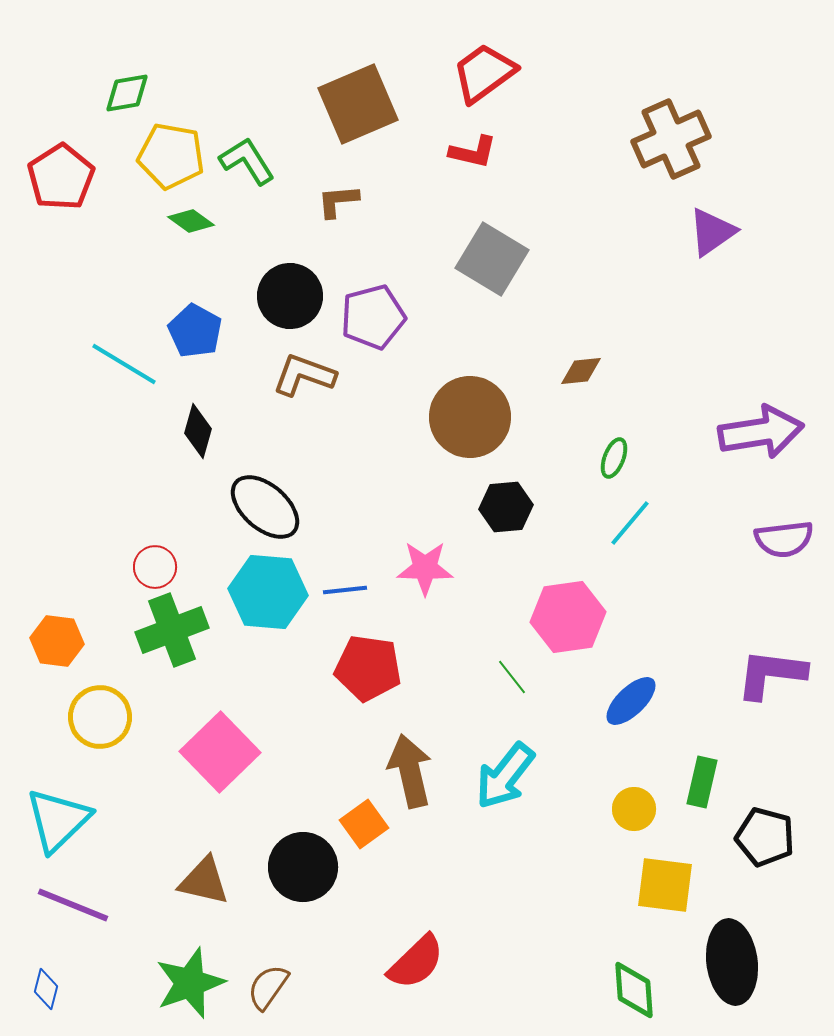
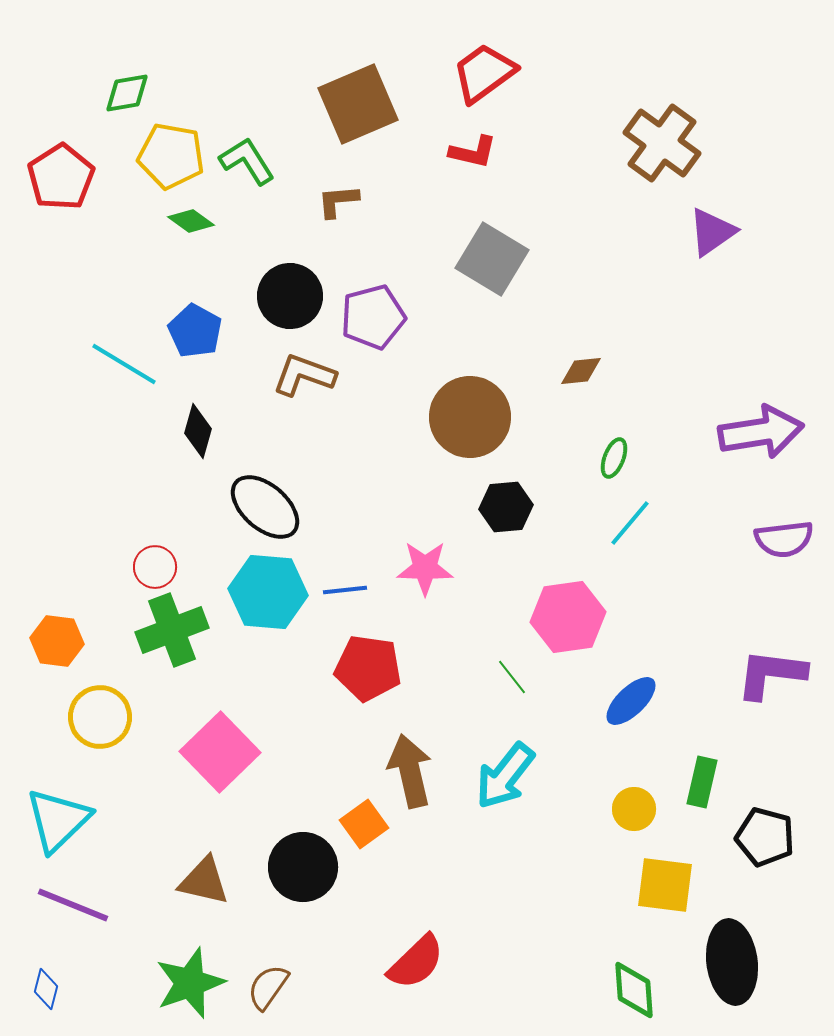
brown cross at (671, 139): moved 9 px left, 4 px down; rotated 30 degrees counterclockwise
